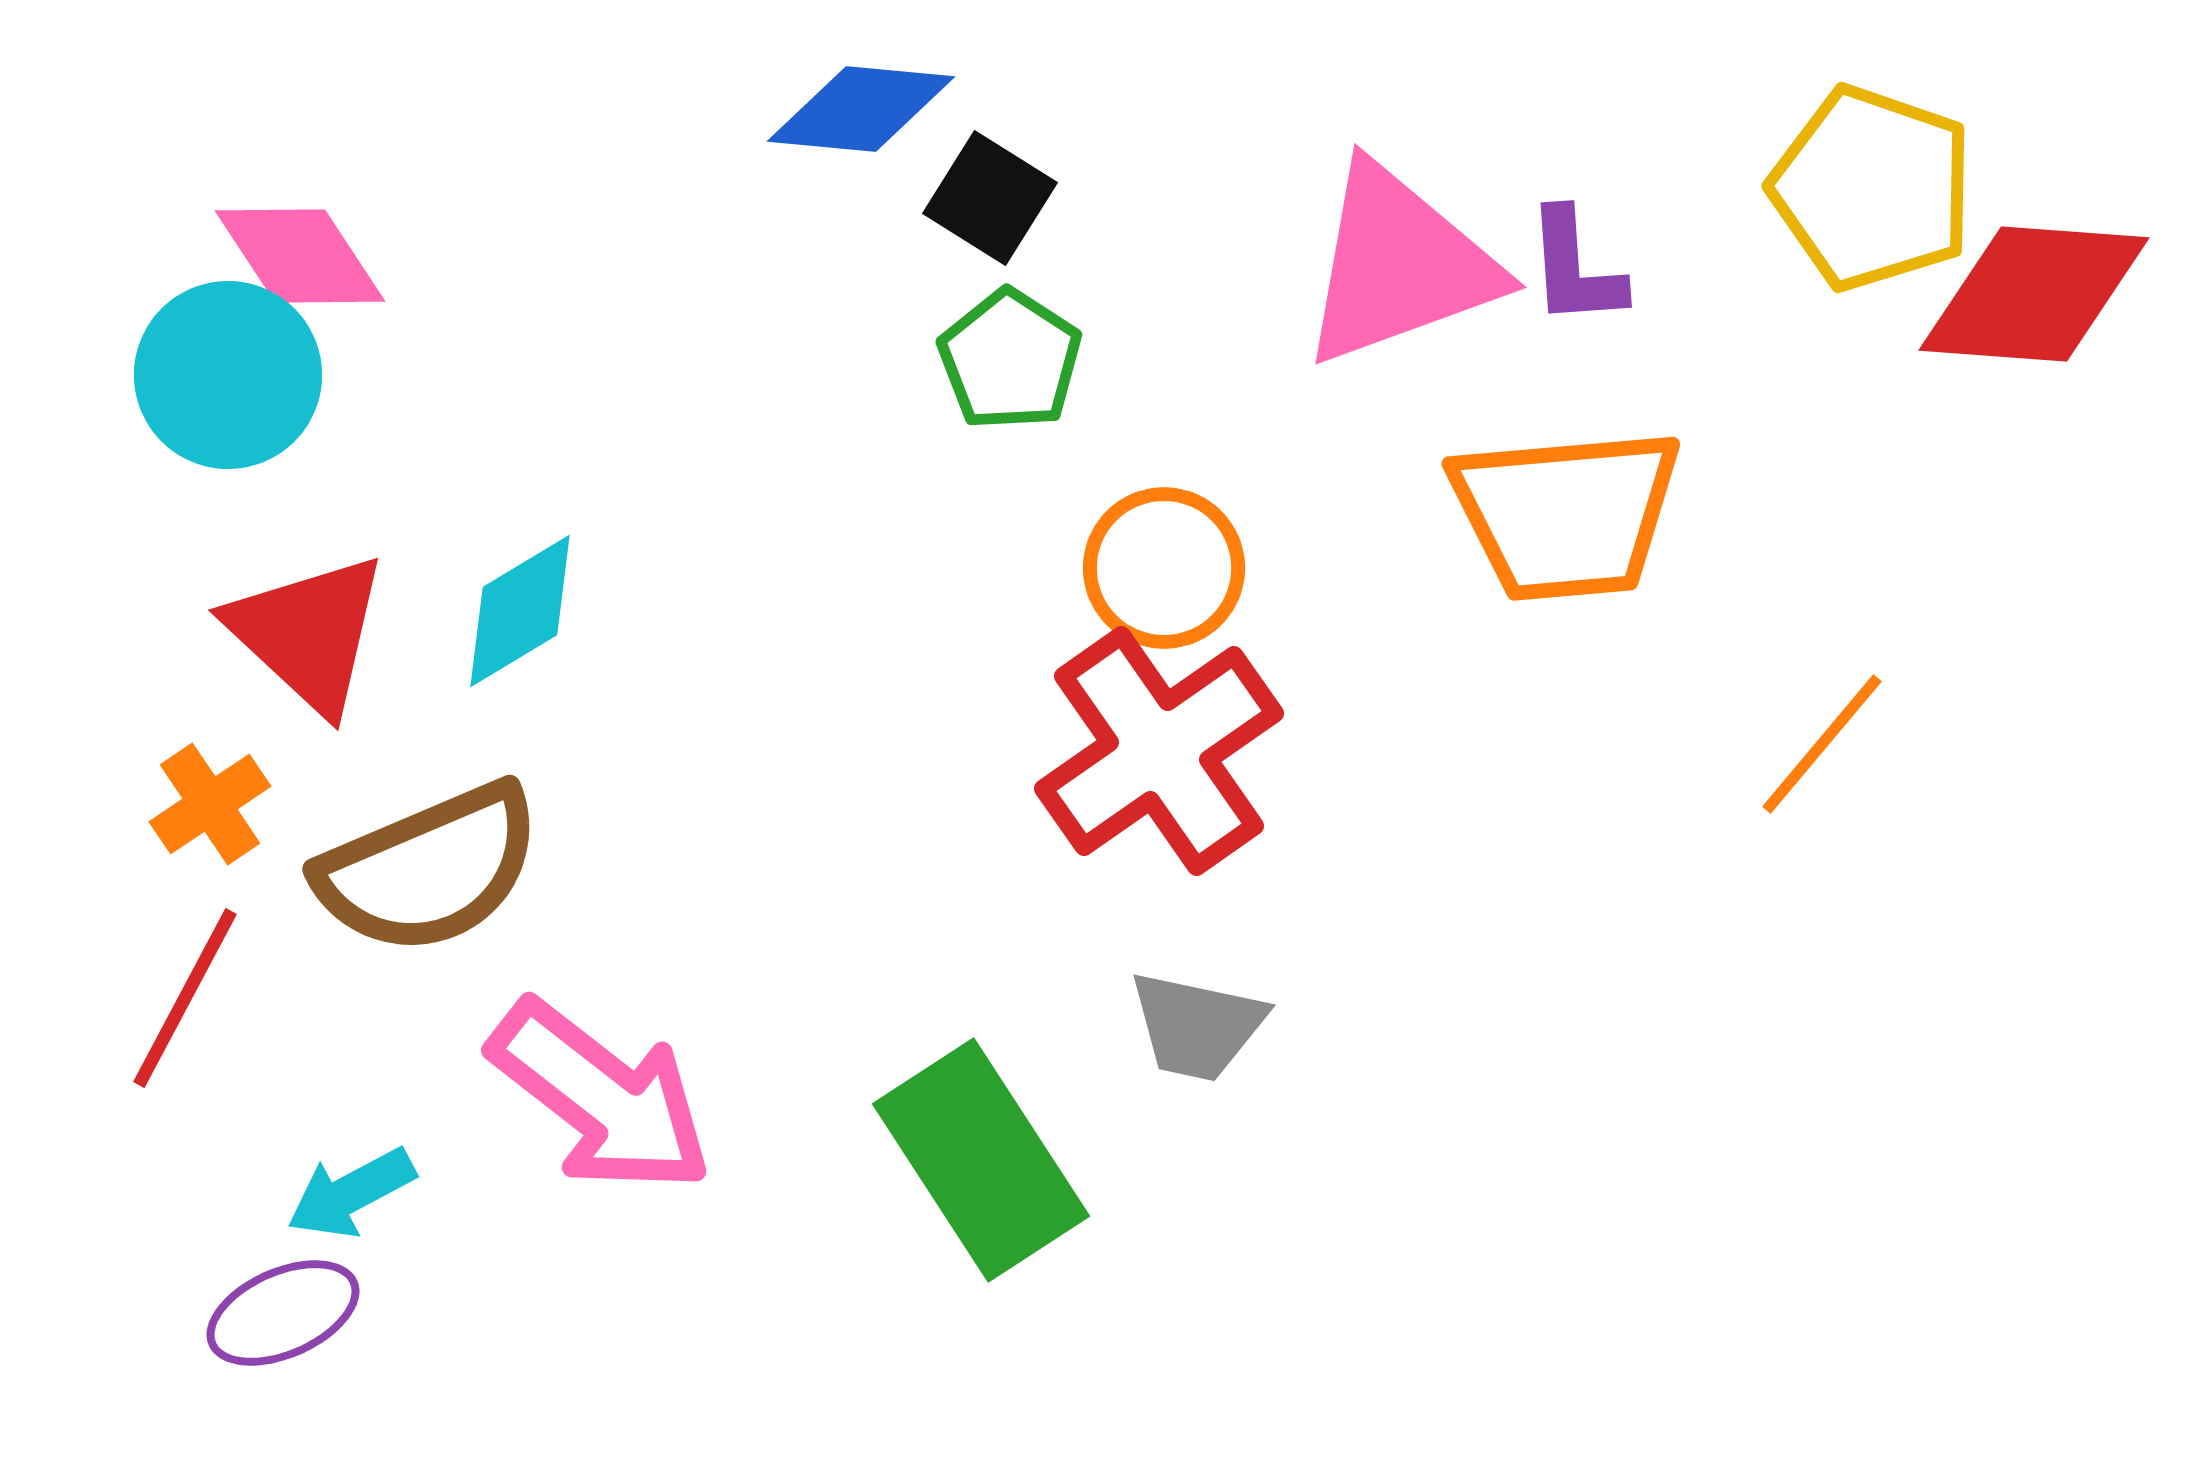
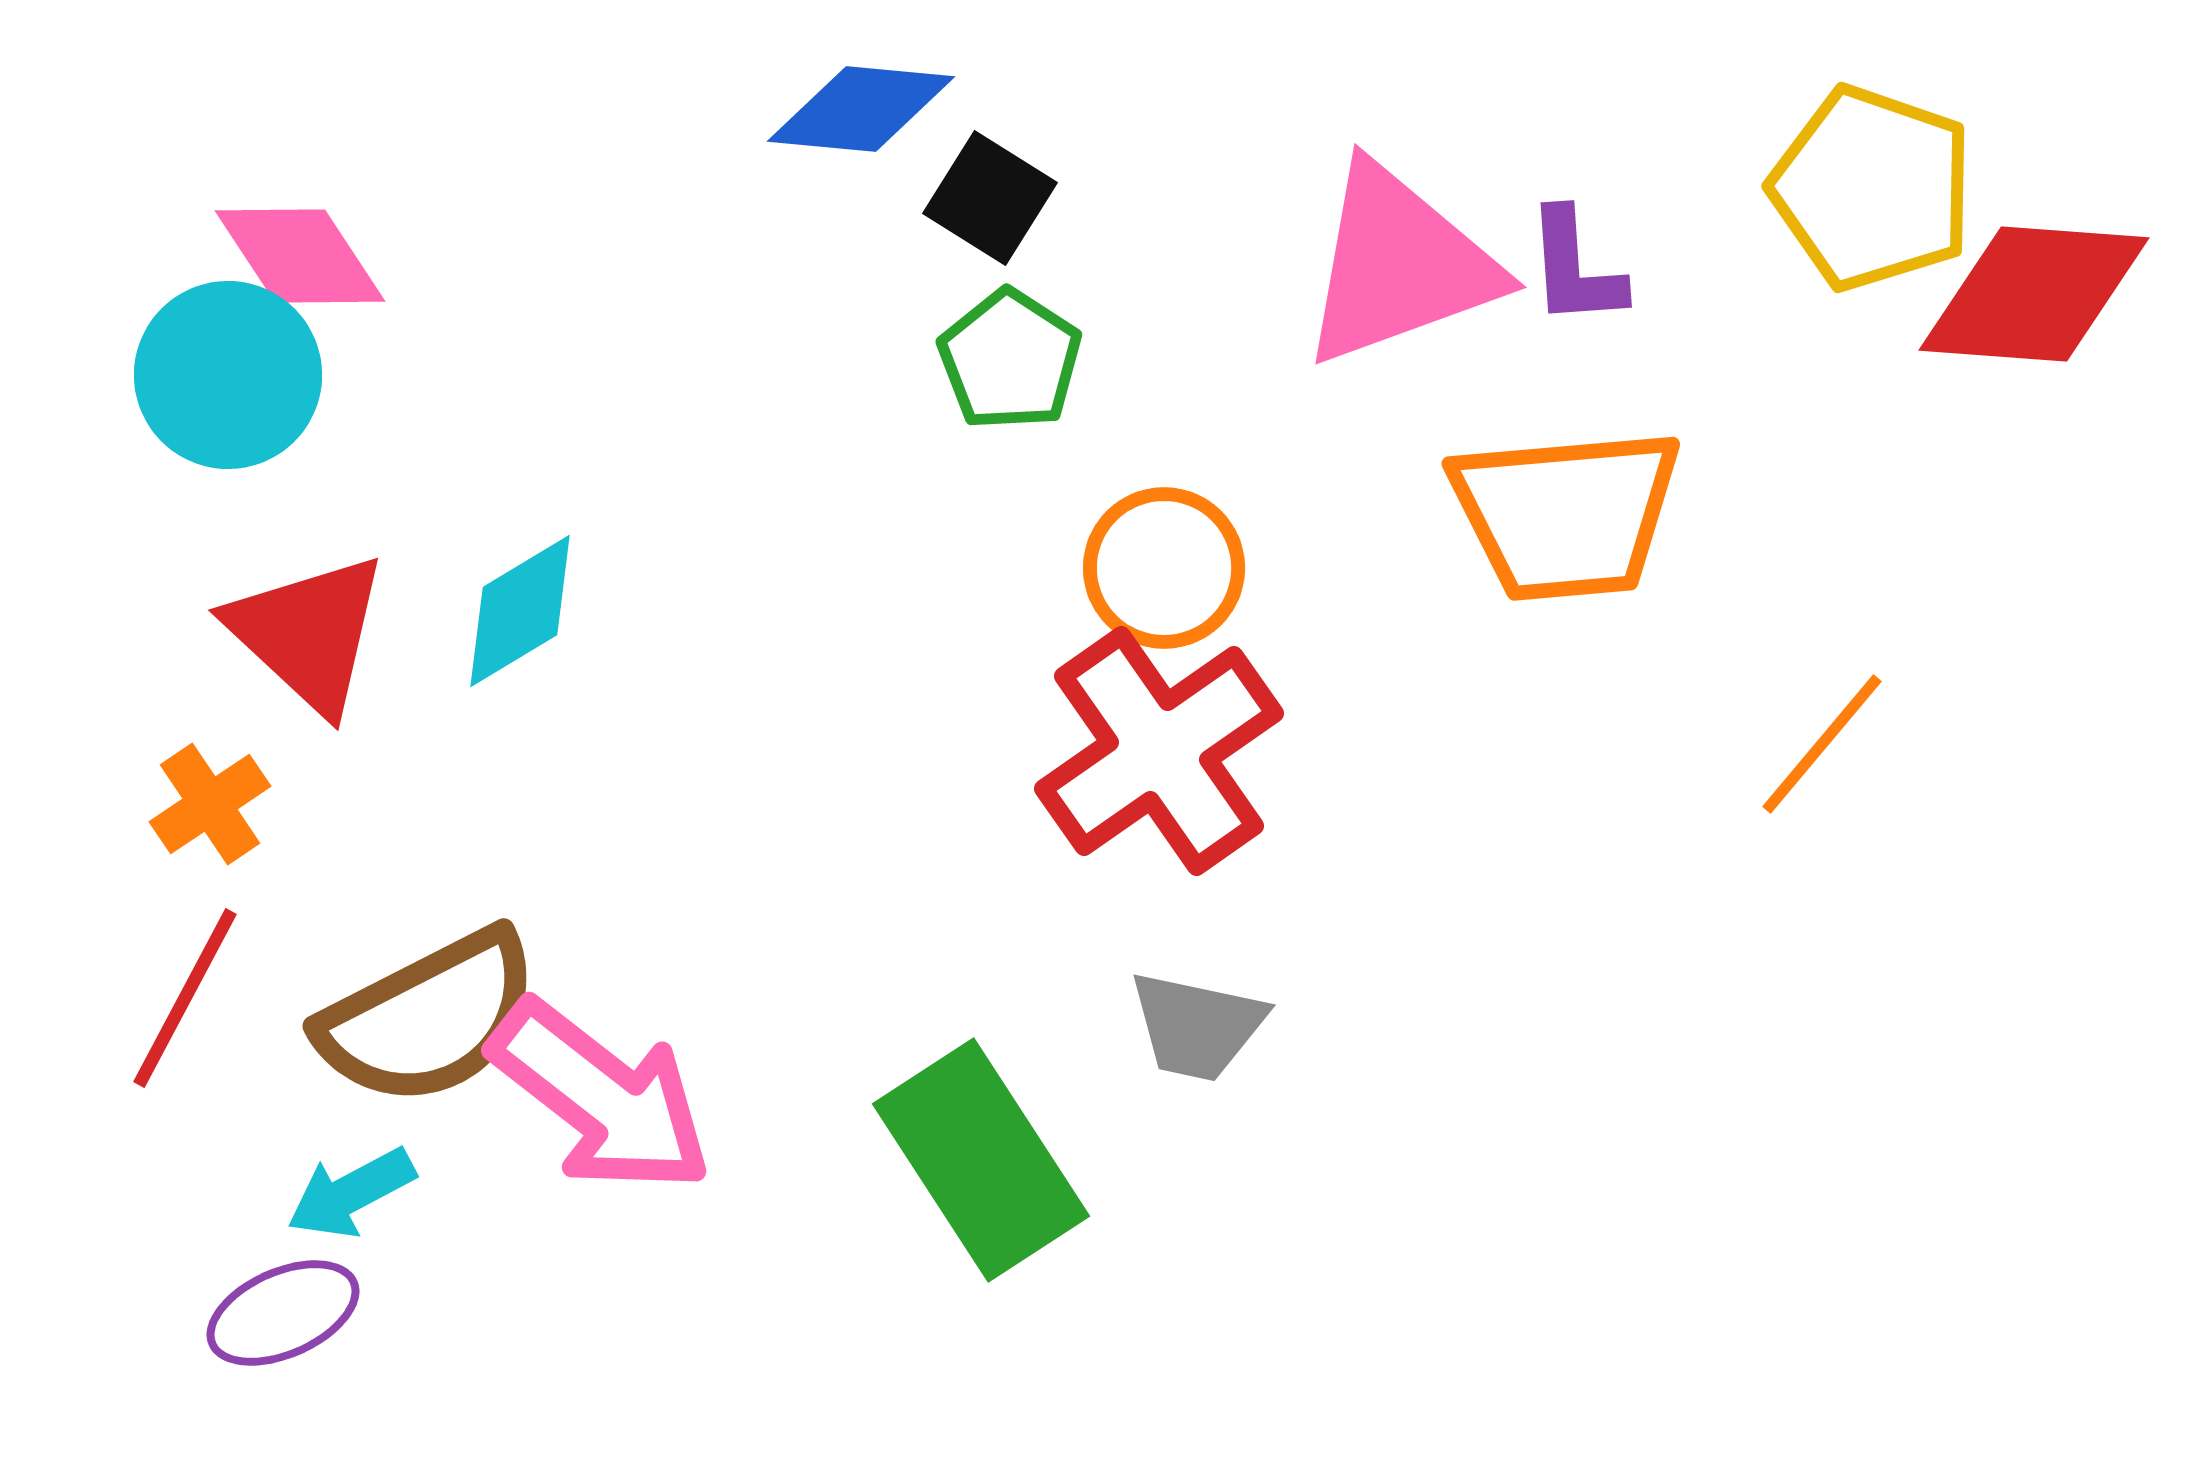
brown semicircle: moved 149 px down; rotated 4 degrees counterclockwise
